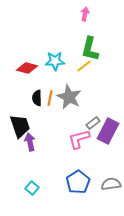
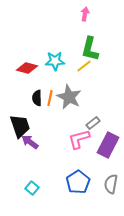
purple rectangle: moved 14 px down
purple arrow: rotated 42 degrees counterclockwise
gray semicircle: rotated 72 degrees counterclockwise
